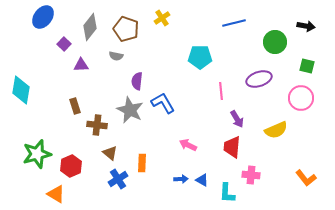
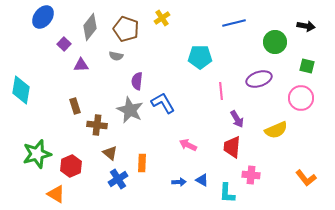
blue arrow: moved 2 px left, 3 px down
